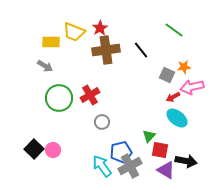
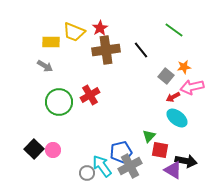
gray square: moved 1 px left, 1 px down; rotated 14 degrees clockwise
green circle: moved 4 px down
gray circle: moved 15 px left, 51 px down
purple triangle: moved 7 px right
